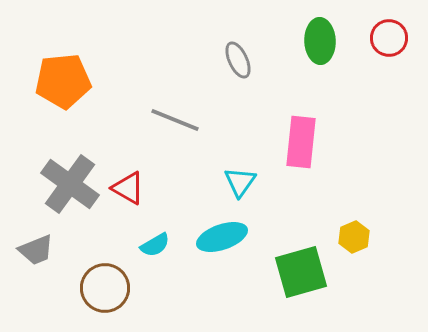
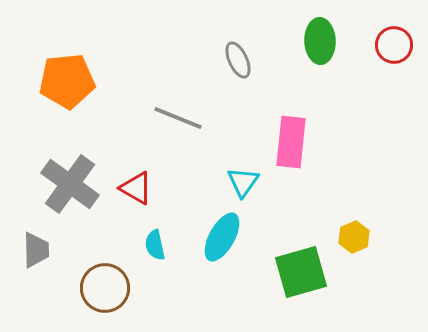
red circle: moved 5 px right, 7 px down
orange pentagon: moved 4 px right
gray line: moved 3 px right, 2 px up
pink rectangle: moved 10 px left
cyan triangle: moved 3 px right
red triangle: moved 8 px right
cyan ellipse: rotated 42 degrees counterclockwise
cyan semicircle: rotated 108 degrees clockwise
gray trapezoid: rotated 69 degrees counterclockwise
